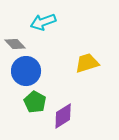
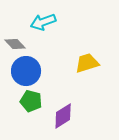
green pentagon: moved 4 px left, 1 px up; rotated 15 degrees counterclockwise
